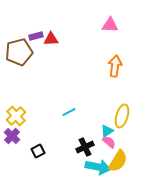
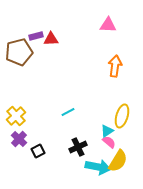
pink triangle: moved 2 px left
cyan line: moved 1 px left
purple cross: moved 7 px right, 3 px down
black cross: moved 7 px left
